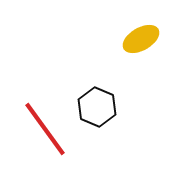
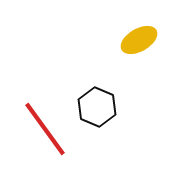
yellow ellipse: moved 2 px left, 1 px down
